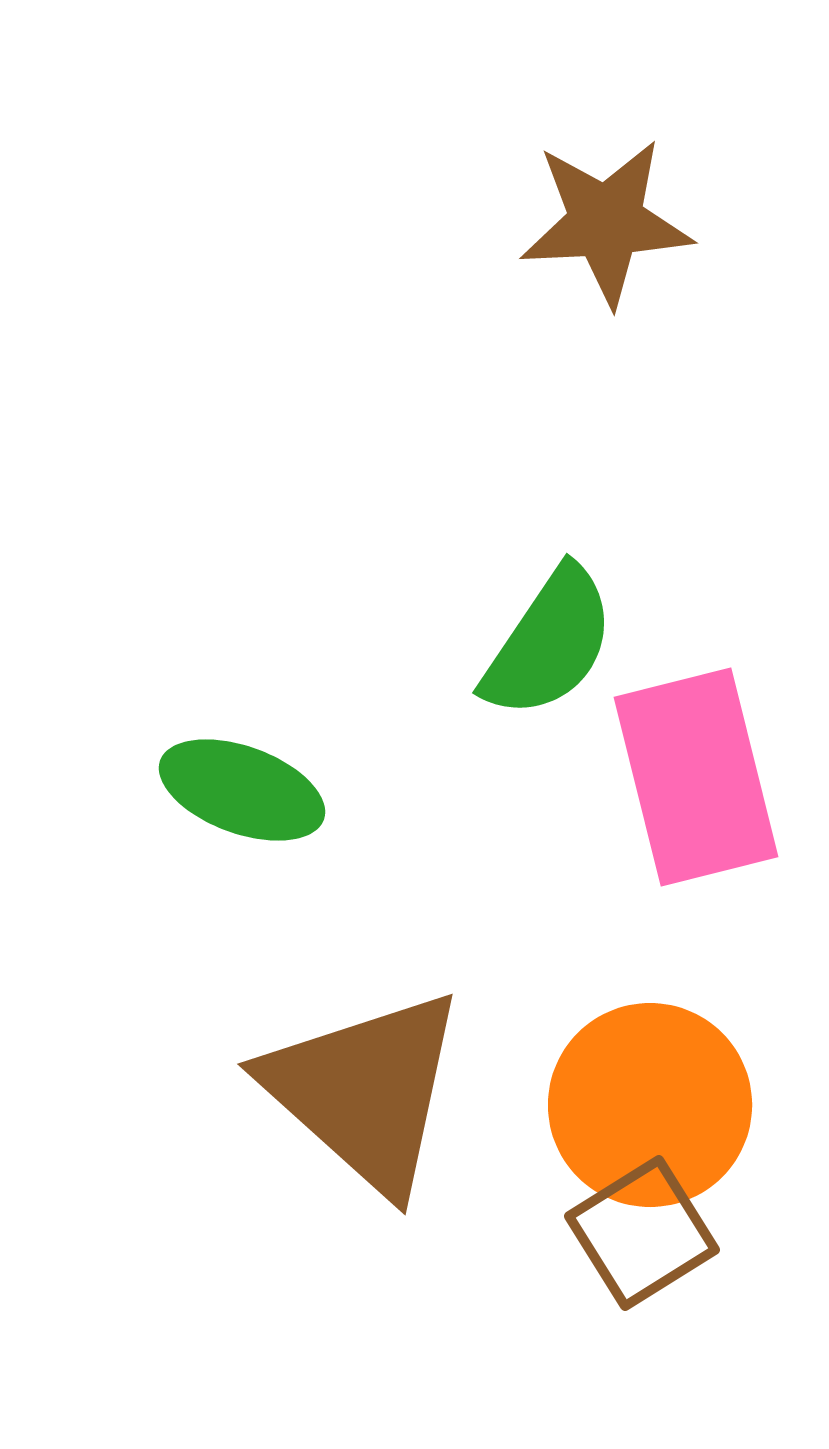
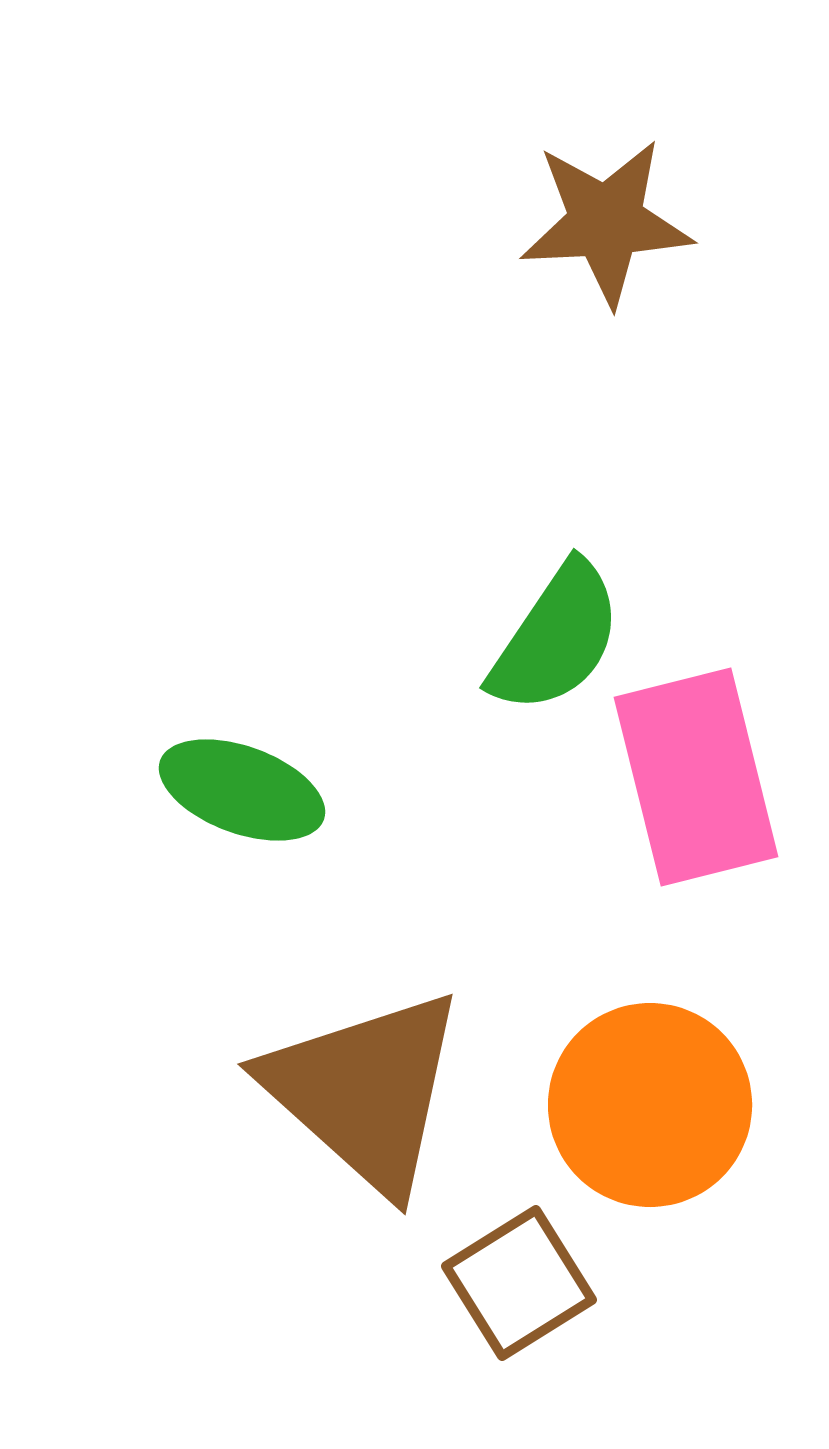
green semicircle: moved 7 px right, 5 px up
brown square: moved 123 px left, 50 px down
